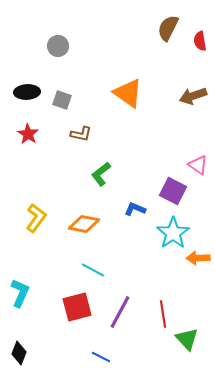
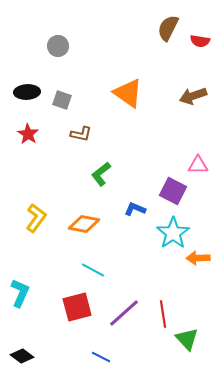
red semicircle: rotated 72 degrees counterclockwise
pink triangle: rotated 35 degrees counterclockwise
purple line: moved 4 px right, 1 px down; rotated 20 degrees clockwise
black diamond: moved 3 px right, 3 px down; rotated 75 degrees counterclockwise
